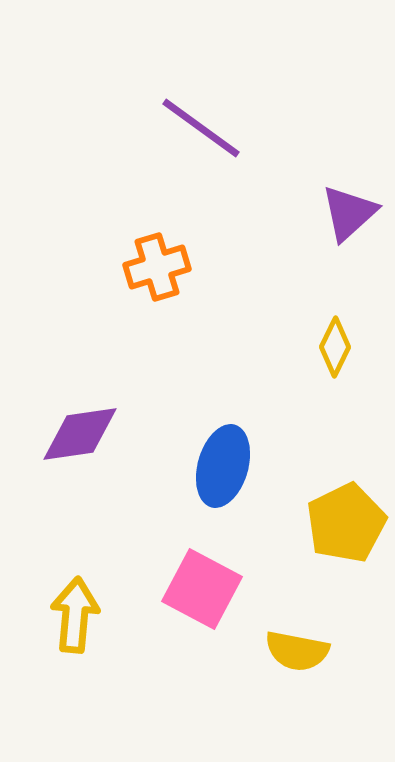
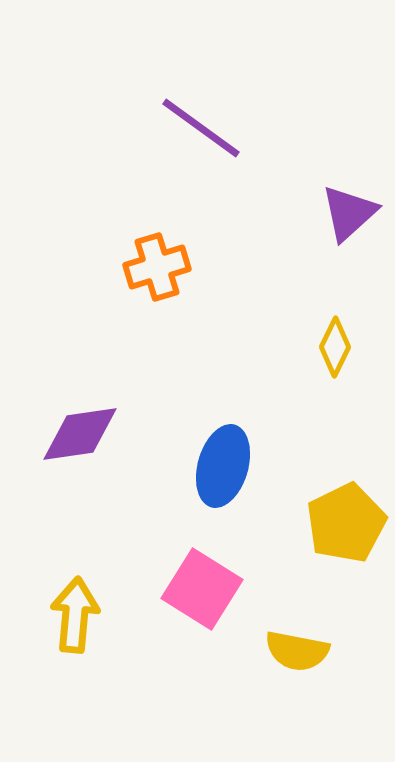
pink square: rotated 4 degrees clockwise
